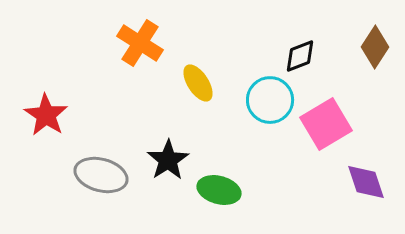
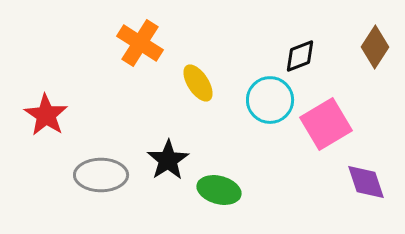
gray ellipse: rotated 15 degrees counterclockwise
